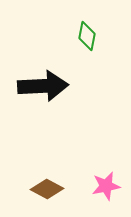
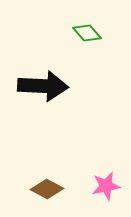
green diamond: moved 3 px up; rotated 52 degrees counterclockwise
black arrow: rotated 6 degrees clockwise
